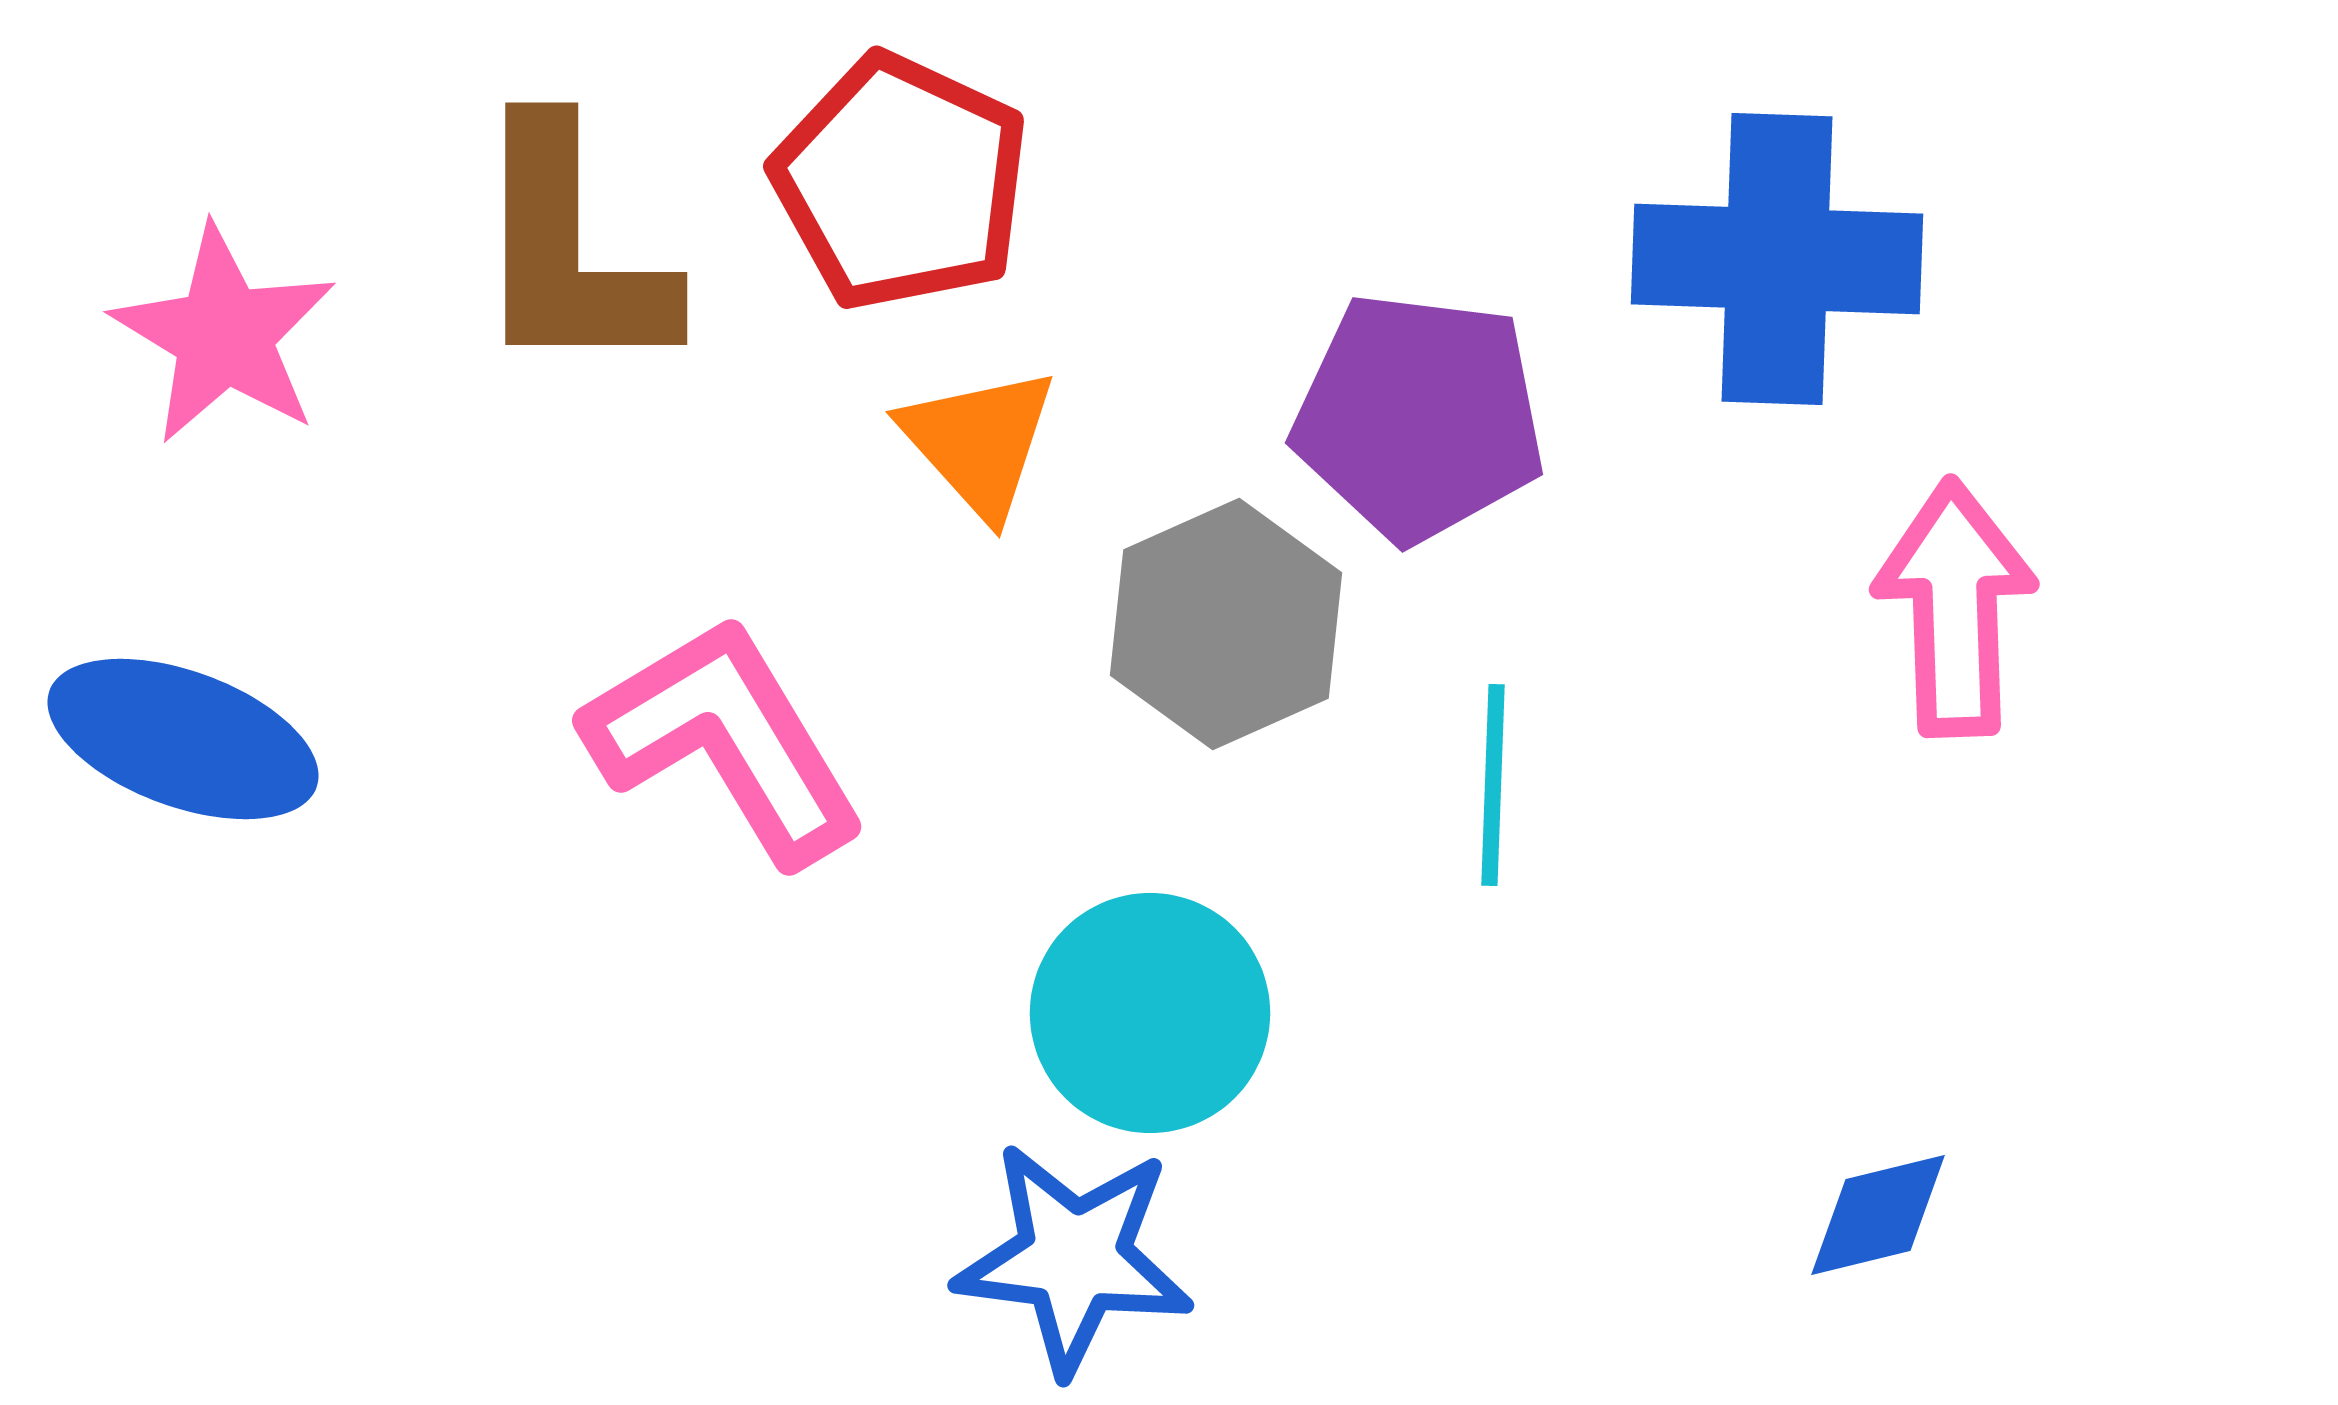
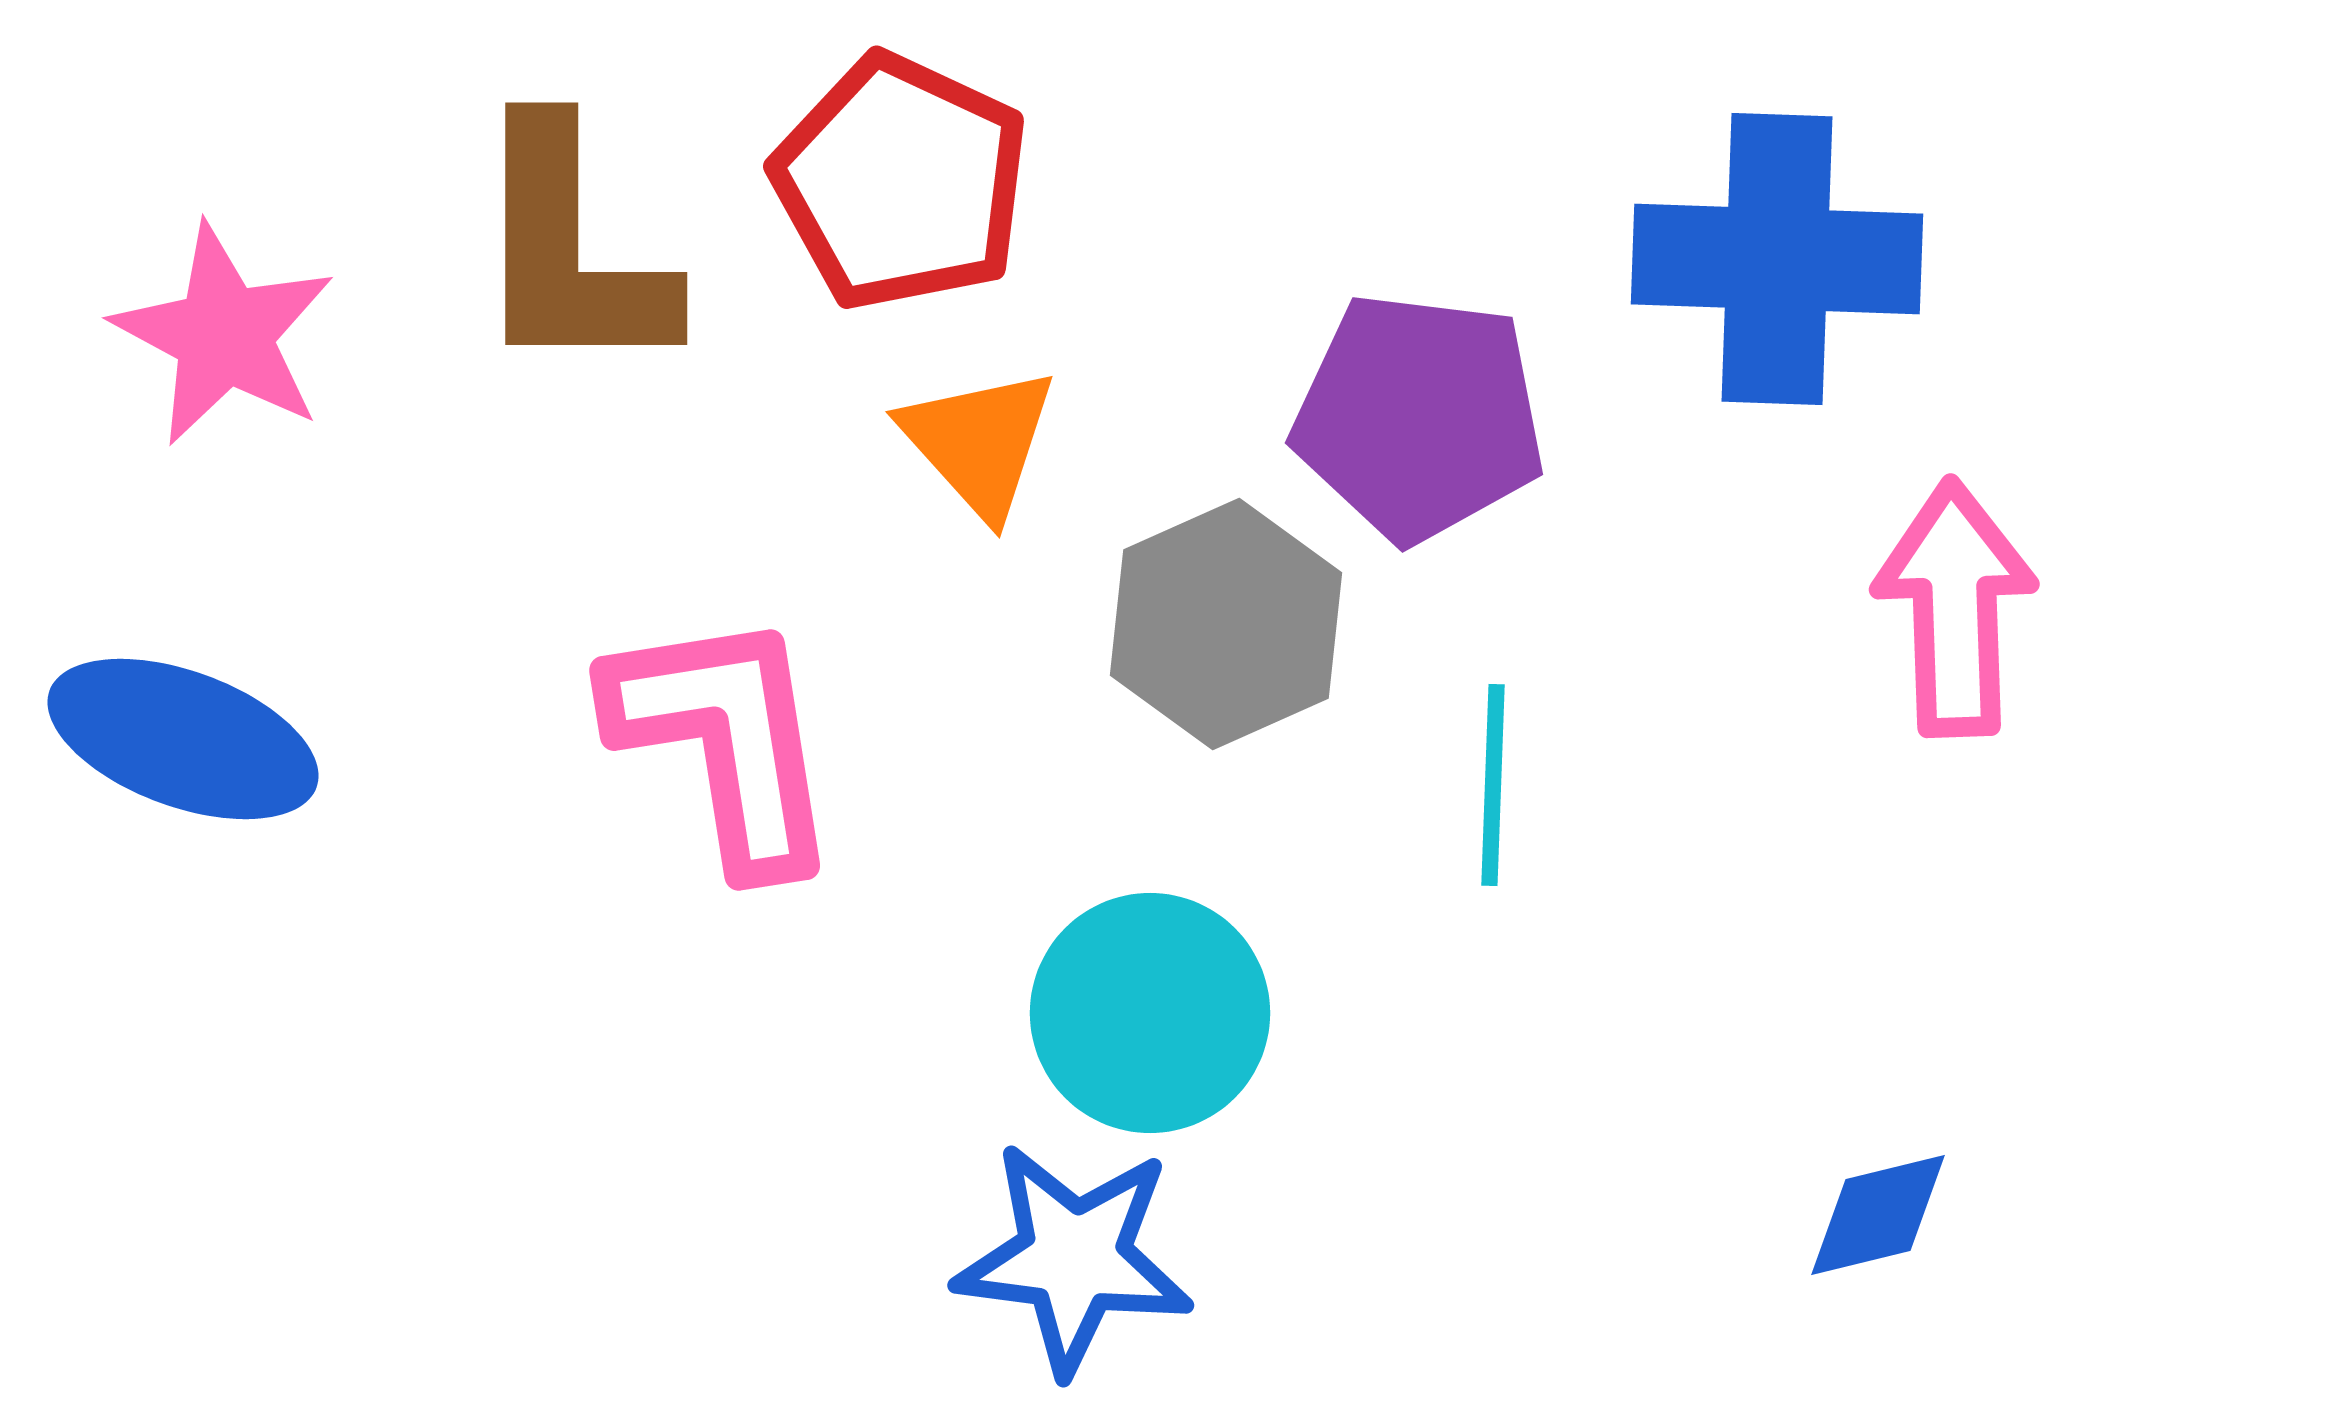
pink star: rotated 3 degrees counterclockwise
pink L-shape: rotated 22 degrees clockwise
